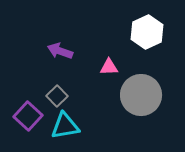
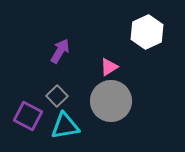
purple arrow: rotated 100 degrees clockwise
pink triangle: rotated 30 degrees counterclockwise
gray circle: moved 30 px left, 6 px down
purple square: rotated 16 degrees counterclockwise
